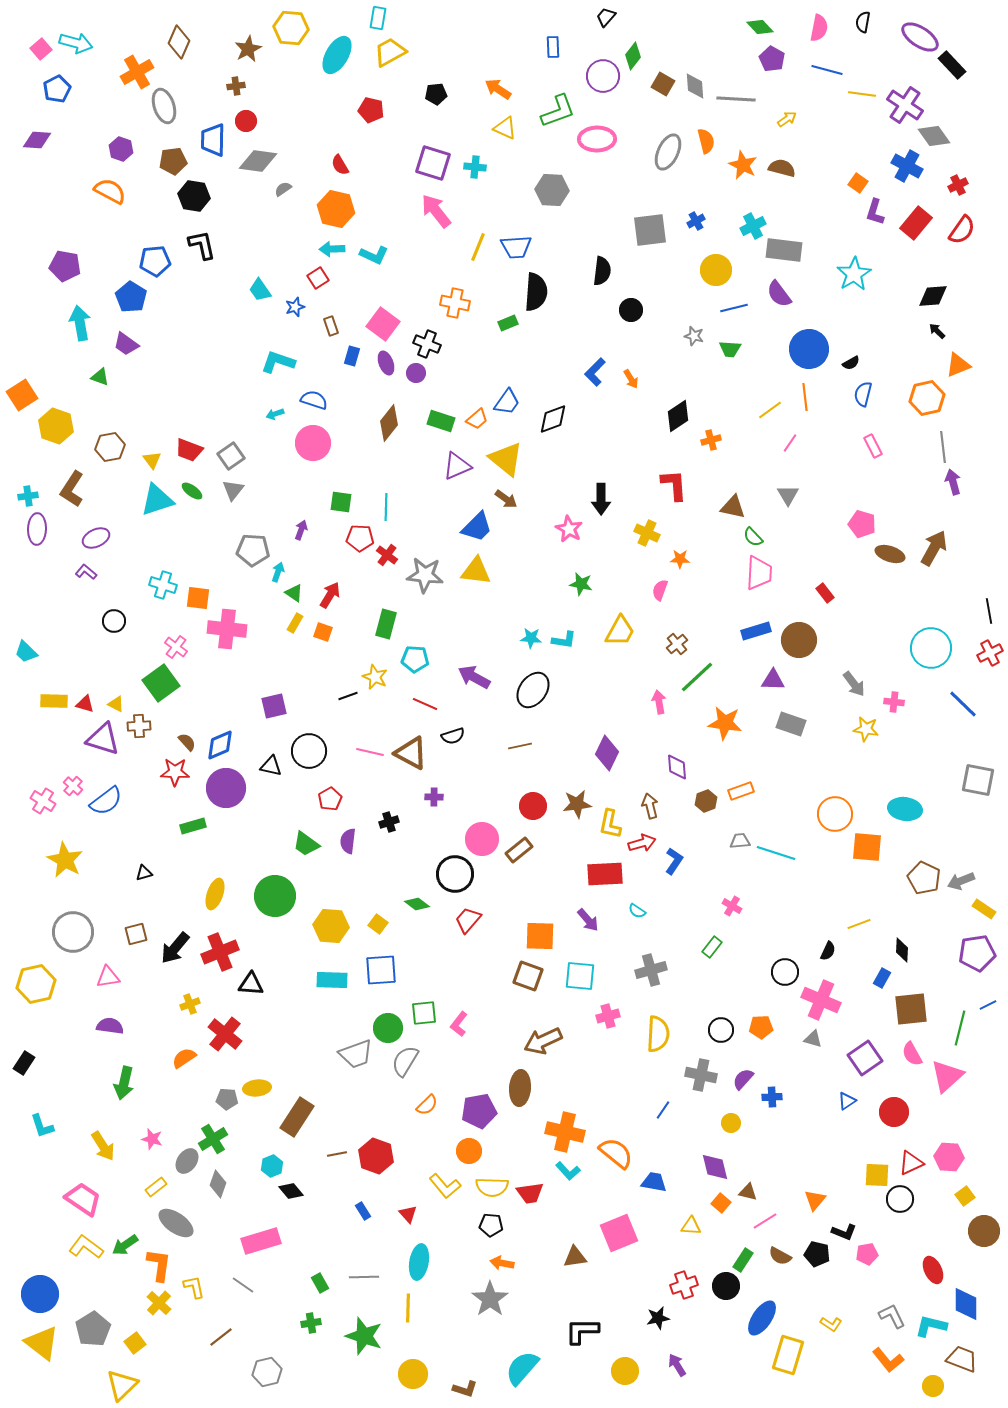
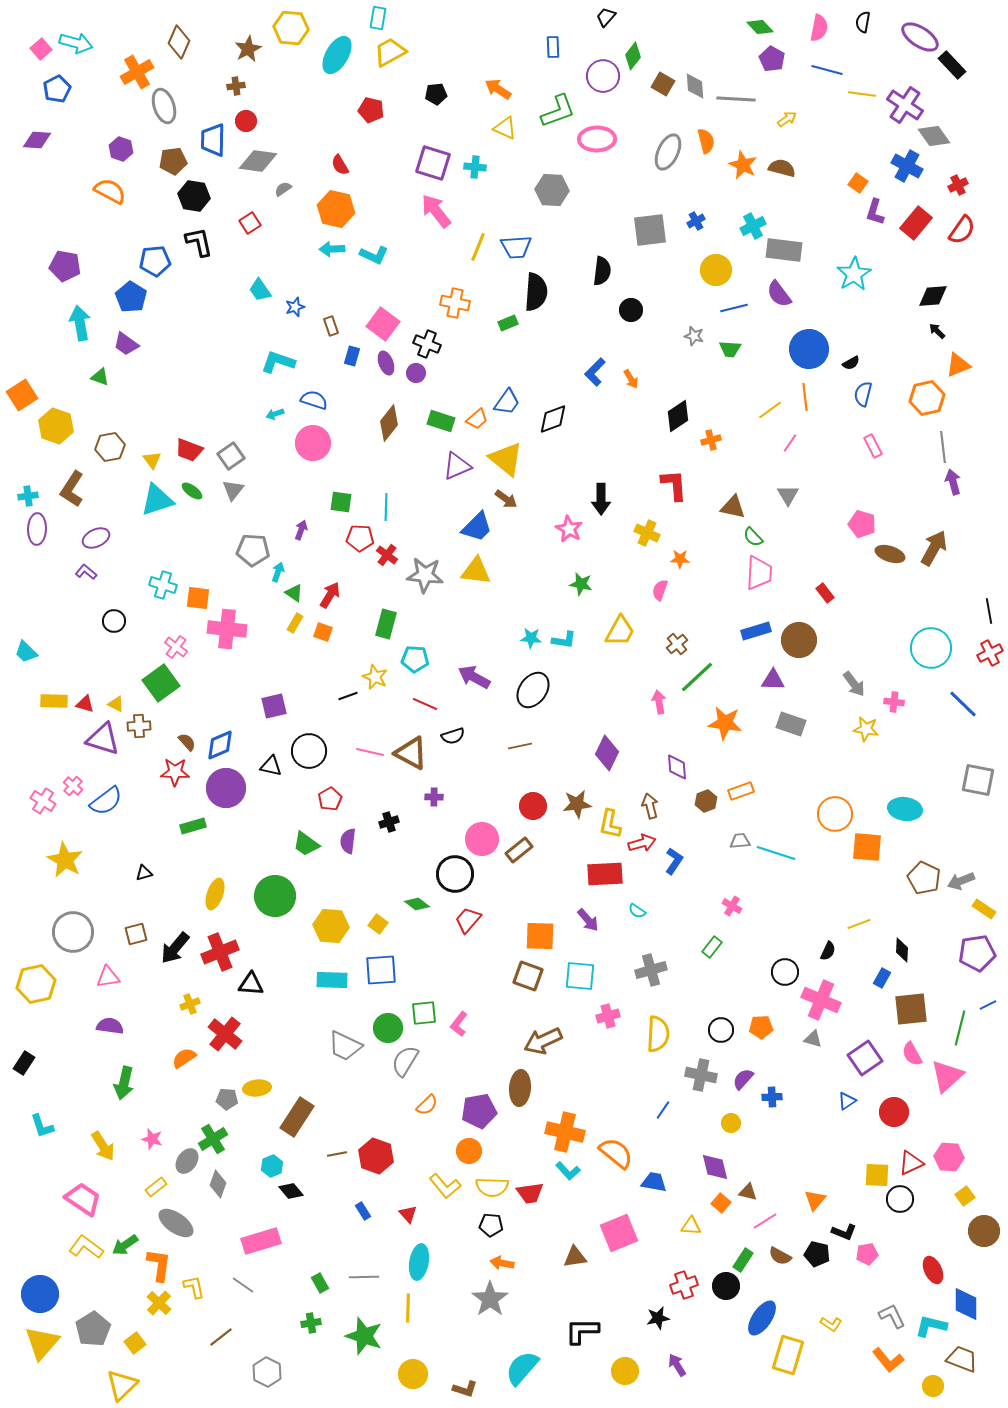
black L-shape at (202, 245): moved 3 px left, 3 px up
red square at (318, 278): moved 68 px left, 55 px up
gray trapezoid at (356, 1054): moved 11 px left, 8 px up; rotated 45 degrees clockwise
yellow triangle at (42, 1343): rotated 33 degrees clockwise
gray hexagon at (267, 1372): rotated 20 degrees counterclockwise
